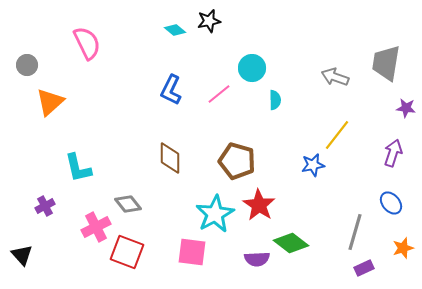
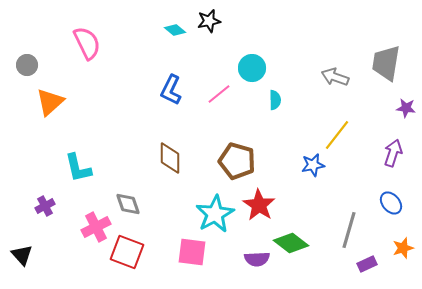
gray diamond: rotated 20 degrees clockwise
gray line: moved 6 px left, 2 px up
purple rectangle: moved 3 px right, 4 px up
